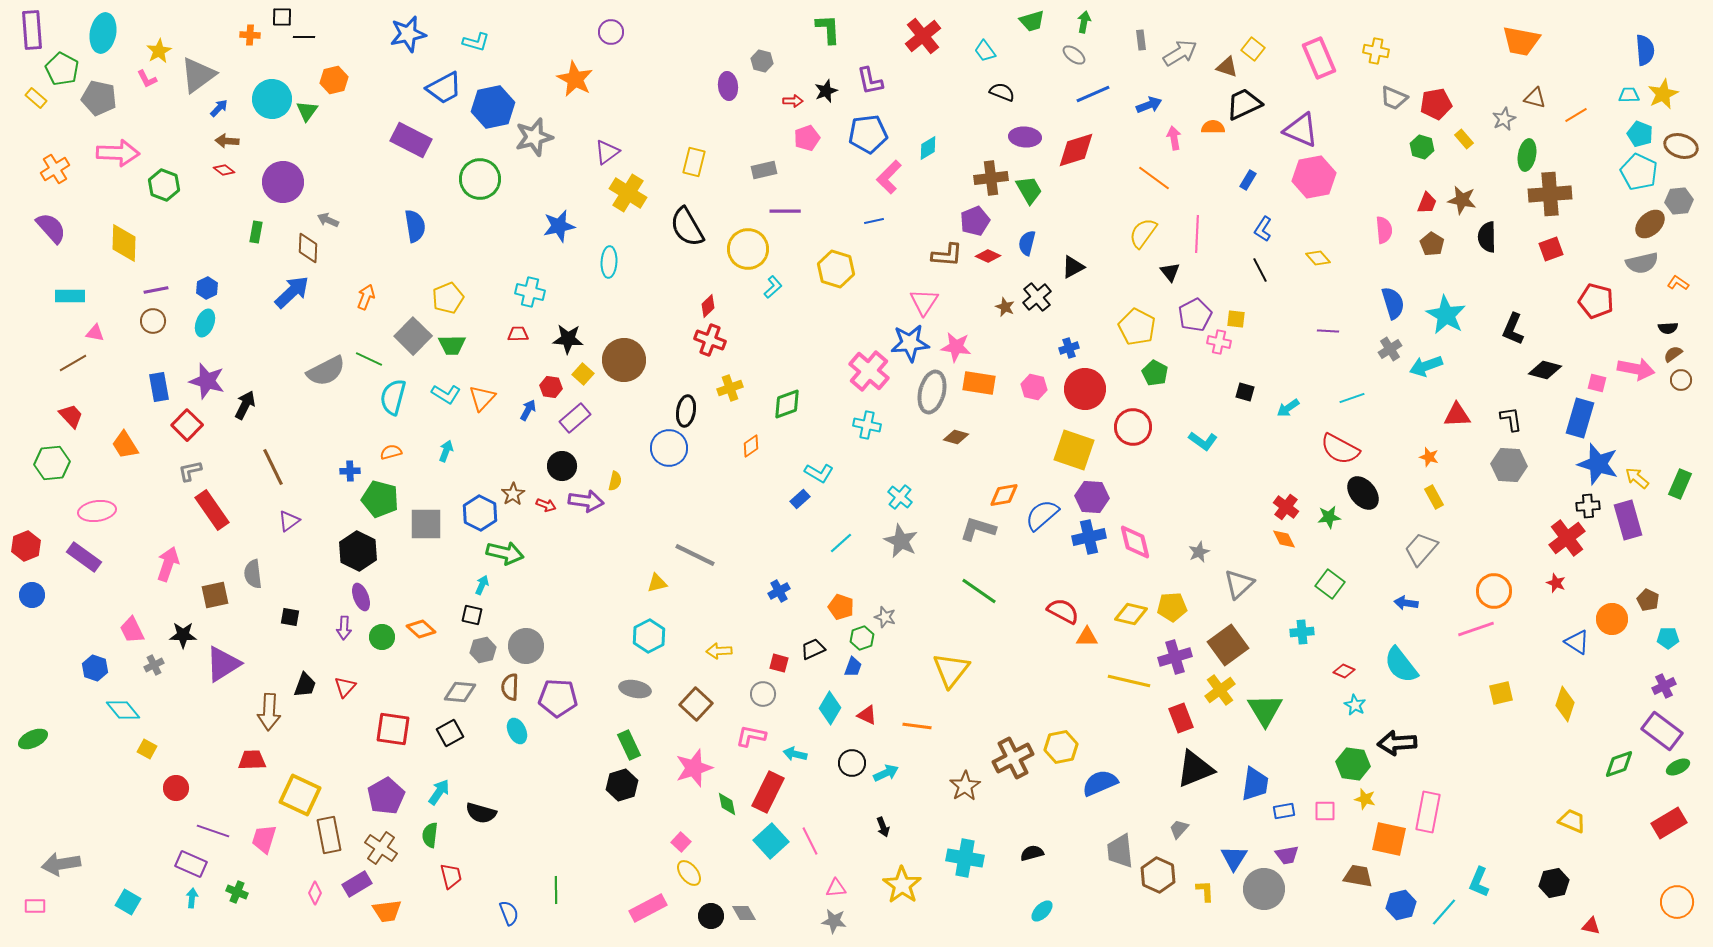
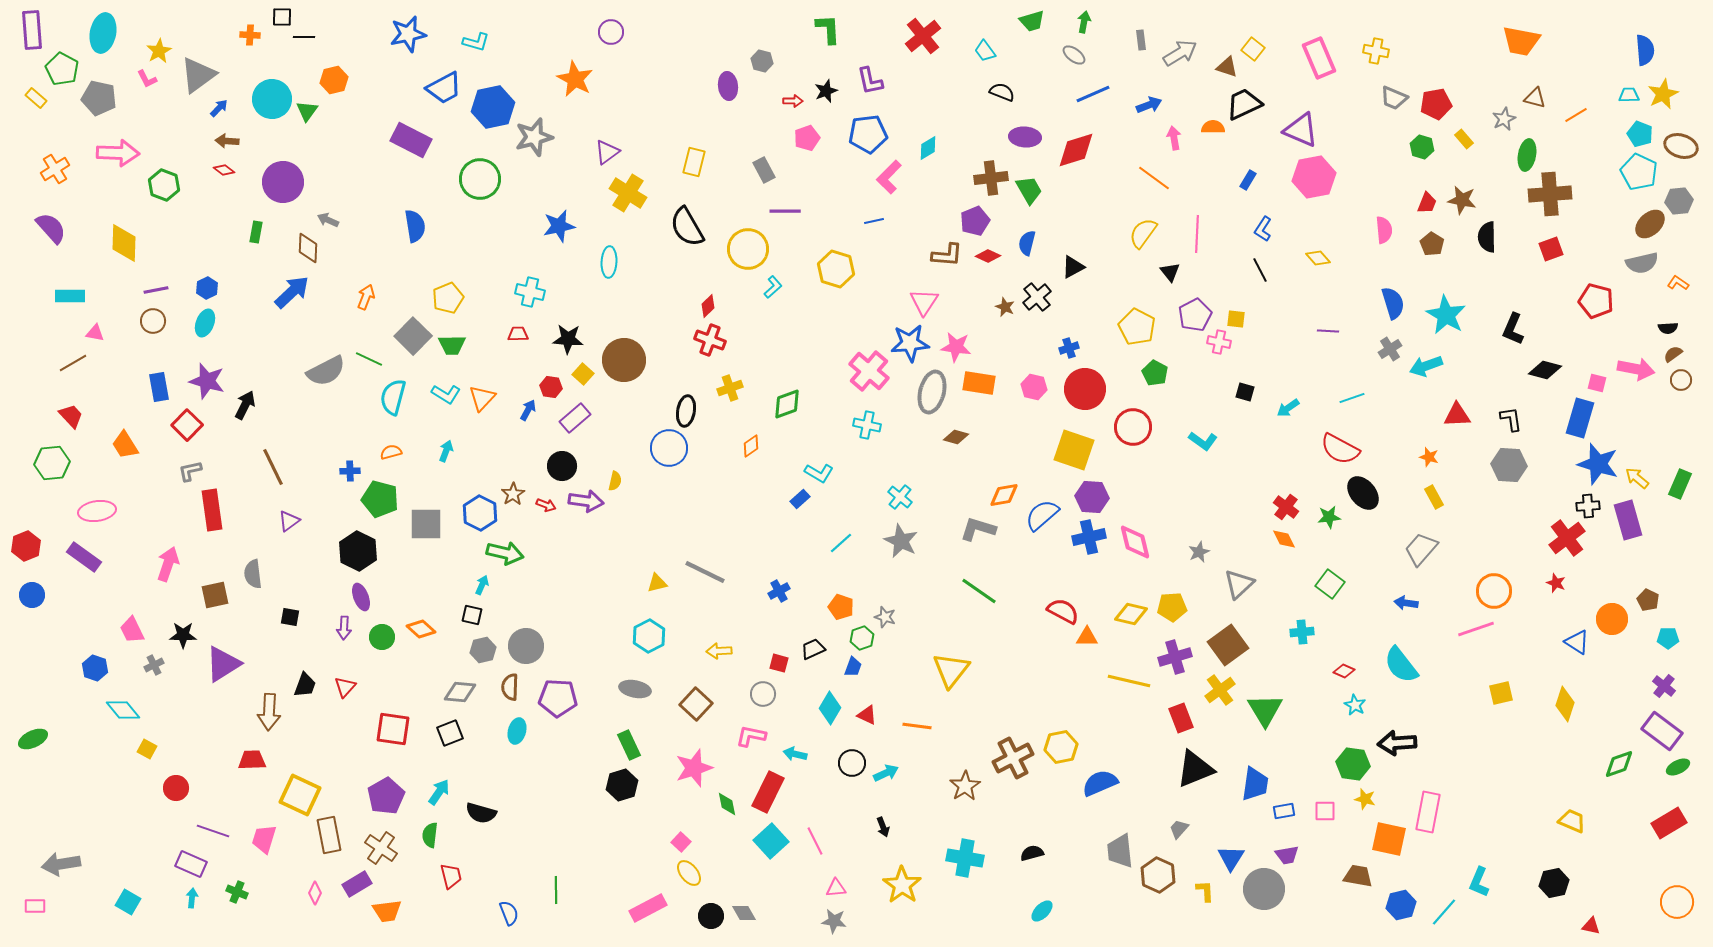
gray rectangle at (764, 170): rotated 75 degrees clockwise
red rectangle at (212, 510): rotated 27 degrees clockwise
gray line at (695, 555): moved 10 px right, 17 px down
purple cross at (1664, 686): rotated 25 degrees counterclockwise
cyan ellipse at (517, 731): rotated 40 degrees clockwise
black square at (450, 733): rotated 8 degrees clockwise
pink line at (810, 841): moved 5 px right
blue triangle at (1234, 858): moved 3 px left
